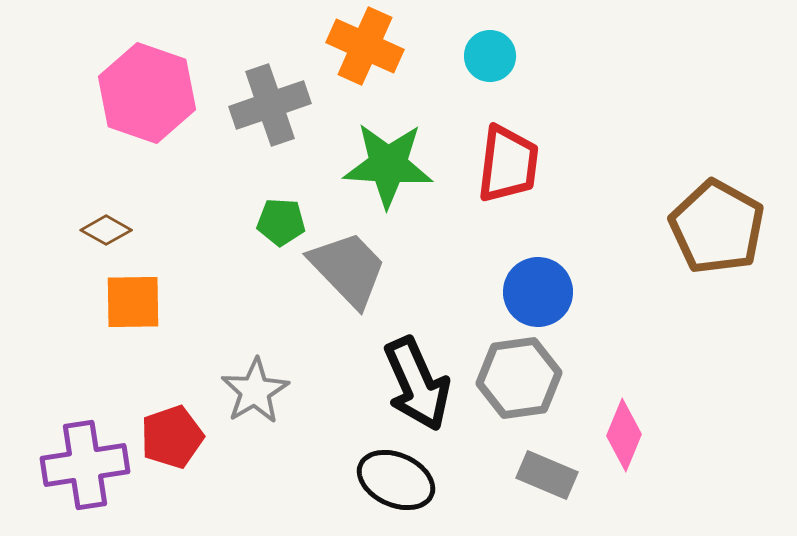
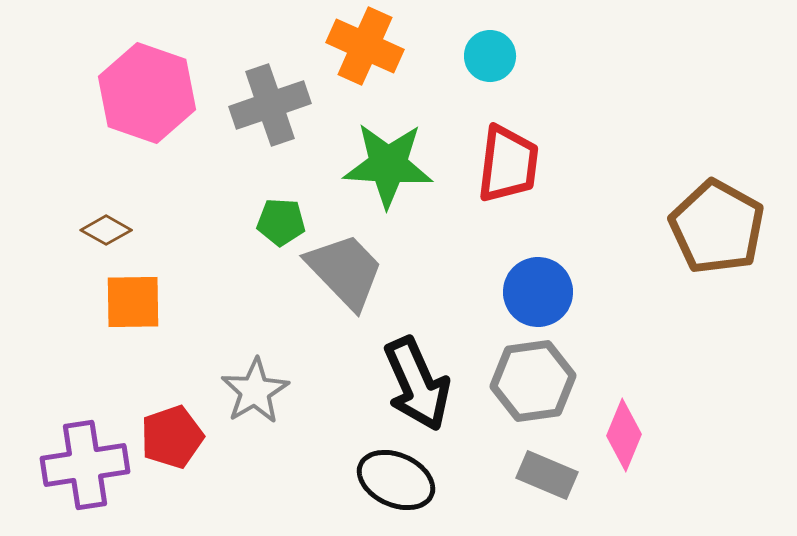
gray trapezoid: moved 3 px left, 2 px down
gray hexagon: moved 14 px right, 3 px down
